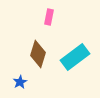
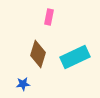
cyan rectangle: rotated 12 degrees clockwise
blue star: moved 3 px right, 2 px down; rotated 24 degrees clockwise
